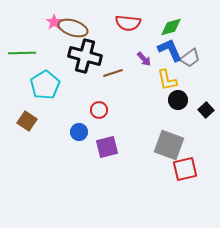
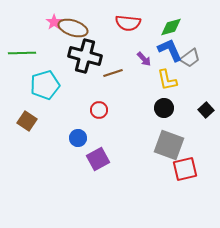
cyan pentagon: rotated 16 degrees clockwise
black circle: moved 14 px left, 8 px down
blue circle: moved 1 px left, 6 px down
purple square: moved 9 px left, 12 px down; rotated 15 degrees counterclockwise
